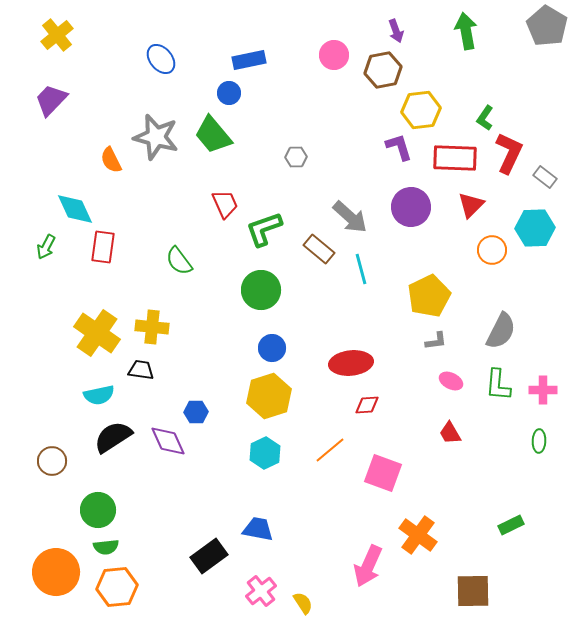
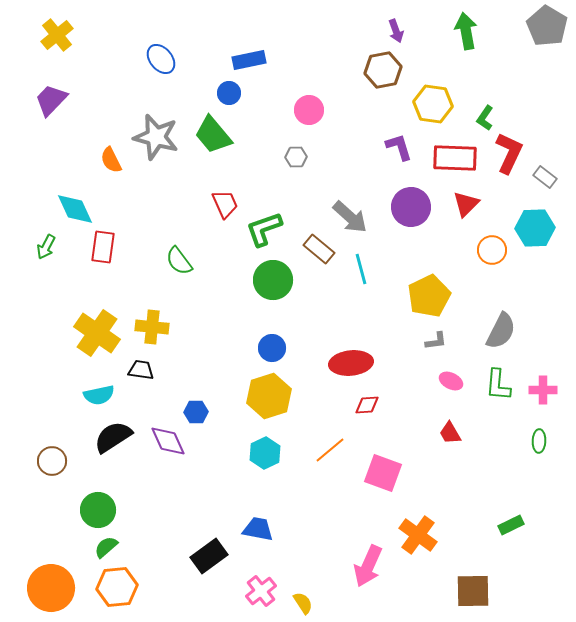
pink circle at (334, 55): moved 25 px left, 55 px down
yellow hexagon at (421, 110): moved 12 px right, 6 px up; rotated 15 degrees clockwise
red triangle at (471, 205): moved 5 px left, 1 px up
green circle at (261, 290): moved 12 px right, 10 px up
green semicircle at (106, 547): rotated 145 degrees clockwise
orange circle at (56, 572): moved 5 px left, 16 px down
